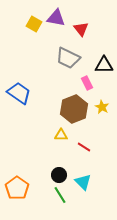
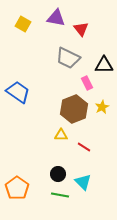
yellow square: moved 11 px left
blue trapezoid: moved 1 px left, 1 px up
yellow star: rotated 16 degrees clockwise
black circle: moved 1 px left, 1 px up
green line: rotated 48 degrees counterclockwise
